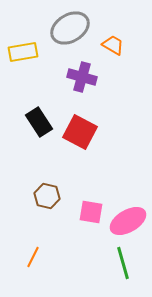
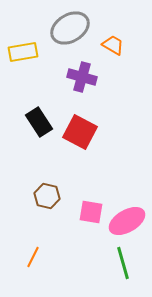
pink ellipse: moved 1 px left
